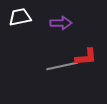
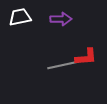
purple arrow: moved 4 px up
gray line: moved 1 px right, 1 px up
